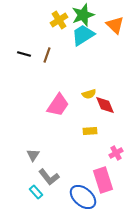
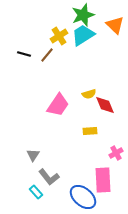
yellow cross: moved 16 px down
brown line: rotated 21 degrees clockwise
pink rectangle: rotated 15 degrees clockwise
